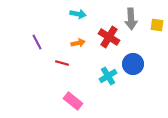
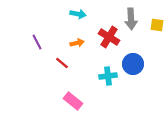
orange arrow: moved 1 px left
red line: rotated 24 degrees clockwise
cyan cross: rotated 24 degrees clockwise
